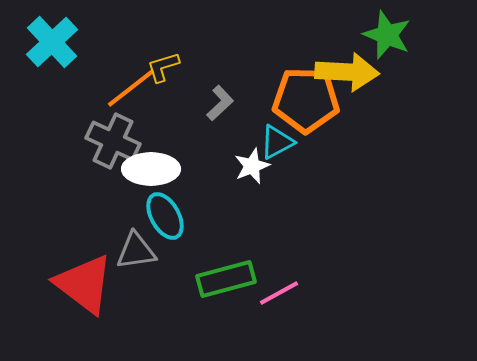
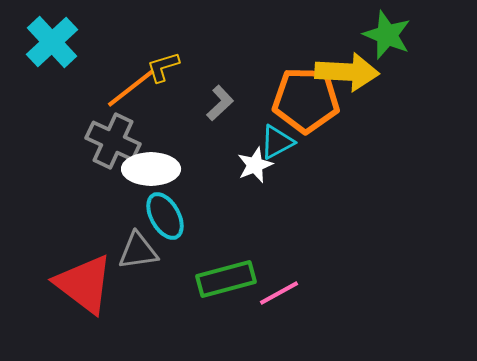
white star: moved 3 px right, 1 px up
gray triangle: moved 2 px right
